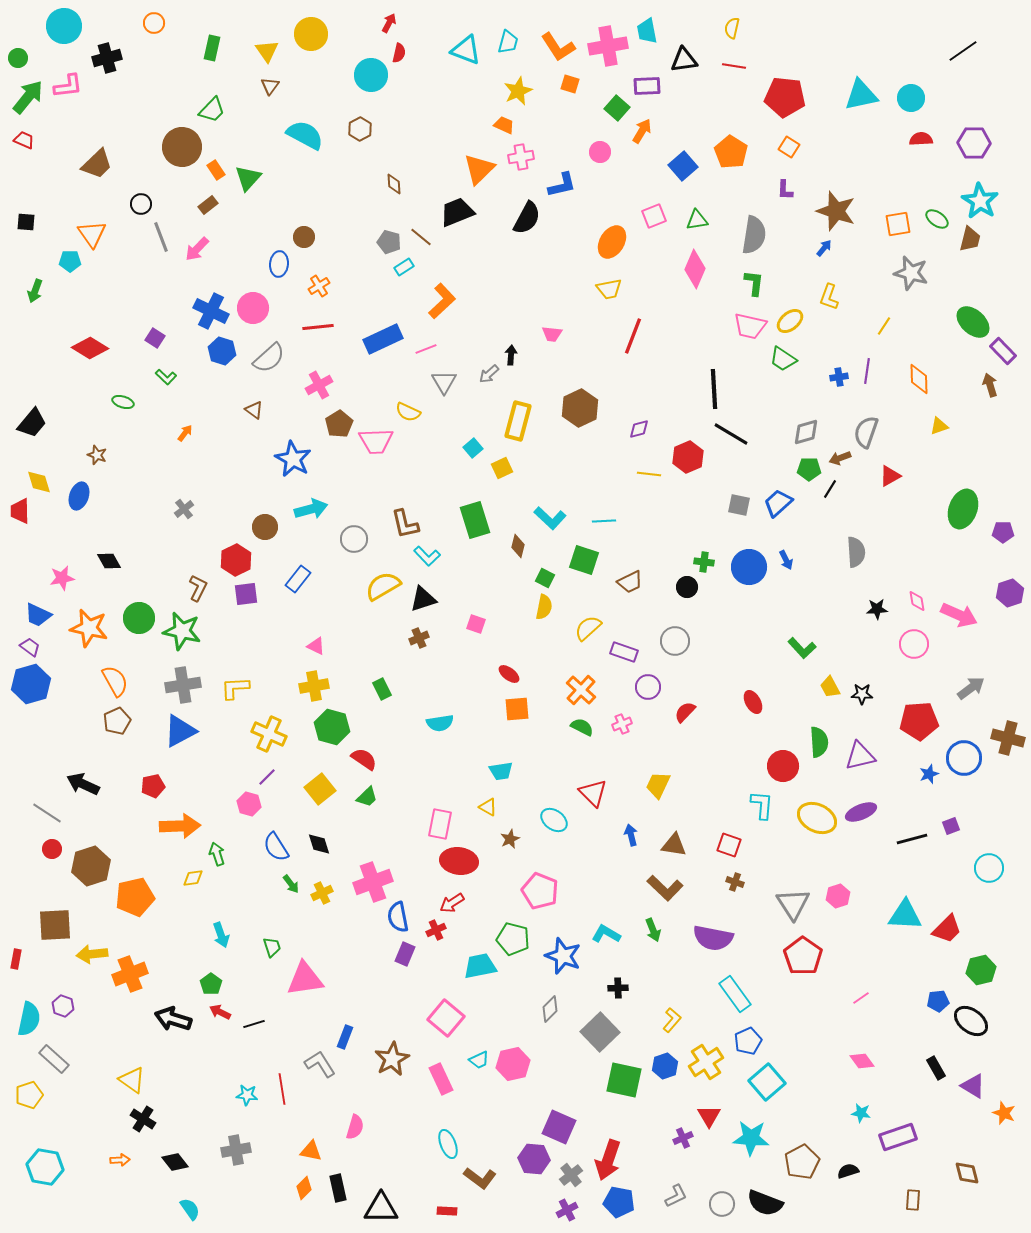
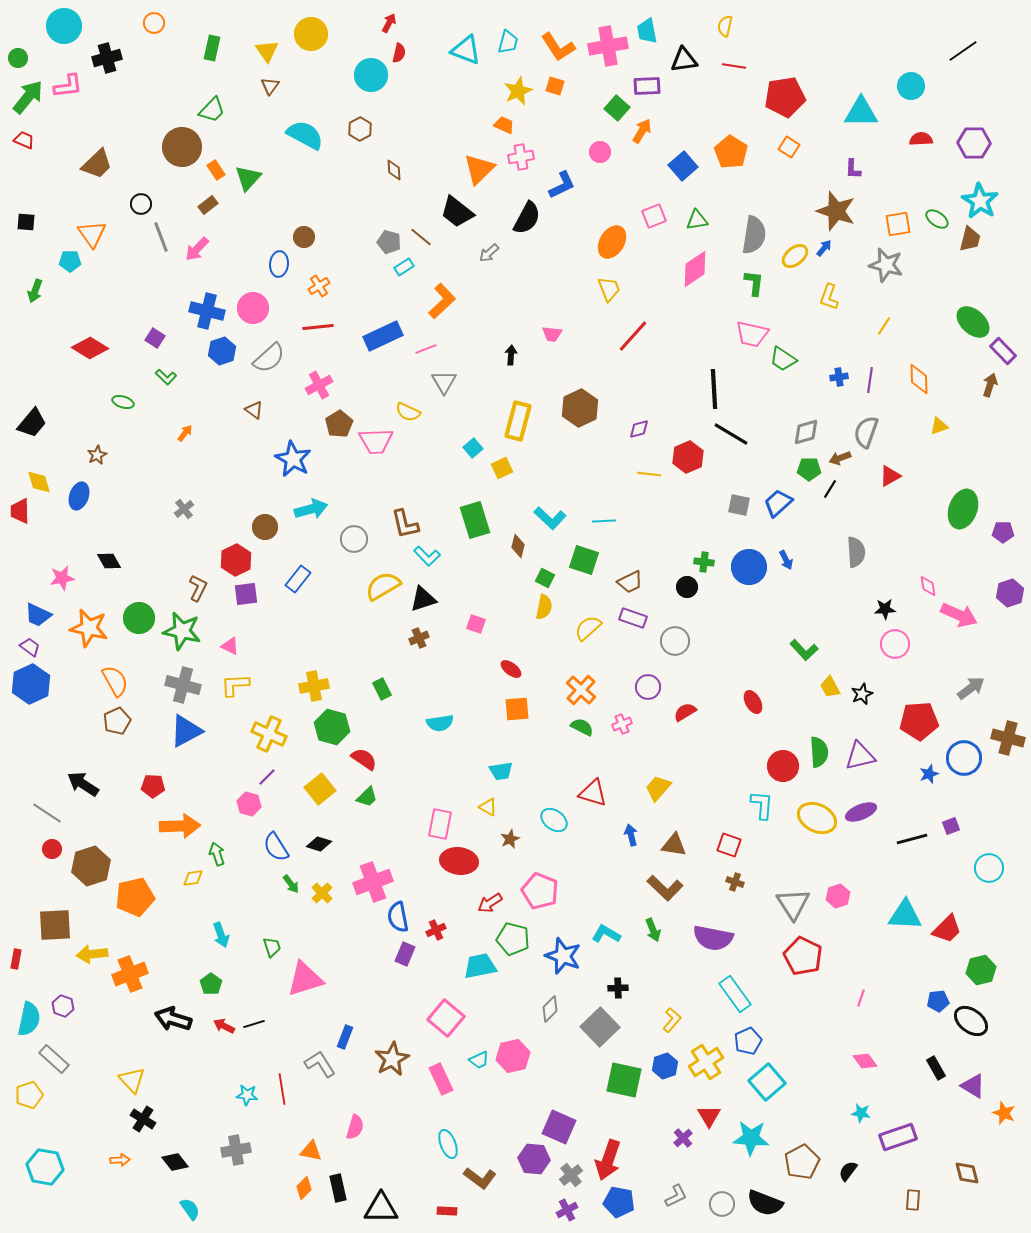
yellow semicircle at (732, 28): moved 7 px left, 2 px up
orange square at (570, 84): moved 15 px left, 2 px down
cyan triangle at (861, 95): moved 17 px down; rotated 12 degrees clockwise
red pentagon at (785, 97): rotated 15 degrees counterclockwise
cyan circle at (911, 98): moved 12 px up
brown diamond at (394, 184): moved 14 px up
blue L-shape at (562, 185): rotated 12 degrees counterclockwise
purple L-shape at (785, 190): moved 68 px right, 21 px up
black trapezoid at (457, 212): rotated 120 degrees counterclockwise
pink diamond at (695, 269): rotated 33 degrees clockwise
gray star at (911, 273): moved 25 px left, 8 px up
yellow trapezoid at (609, 289): rotated 100 degrees counterclockwise
blue cross at (211, 311): moved 4 px left; rotated 12 degrees counterclockwise
yellow ellipse at (790, 321): moved 5 px right, 65 px up
pink trapezoid at (750, 326): moved 2 px right, 8 px down
red line at (633, 336): rotated 21 degrees clockwise
blue rectangle at (383, 339): moved 3 px up
blue hexagon at (222, 351): rotated 24 degrees clockwise
purple line at (867, 371): moved 3 px right, 9 px down
gray arrow at (489, 374): moved 121 px up
brown arrow at (990, 385): rotated 35 degrees clockwise
brown star at (97, 455): rotated 24 degrees clockwise
pink diamond at (917, 601): moved 11 px right, 15 px up
black star at (877, 609): moved 8 px right
pink circle at (914, 644): moved 19 px left
pink triangle at (316, 646): moved 86 px left
green L-shape at (802, 648): moved 2 px right, 2 px down
purple rectangle at (624, 652): moved 9 px right, 34 px up
red ellipse at (509, 674): moved 2 px right, 5 px up
blue hexagon at (31, 684): rotated 9 degrees counterclockwise
gray cross at (183, 685): rotated 24 degrees clockwise
yellow L-shape at (235, 688): moved 3 px up
black star at (862, 694): rotated 25 degrees counterclockwise
red semicircle at (685, 712): rotated 15 degrees clockwise
blue triangle at (180, 731): moved 6 px right
green semicircle at (819, 742): moved 10 px down
black arrow at (83, 784): rotated 8 degrees clockwise
yellow trapezoid at (658, 785): moved 3 px down; rotated 16 degrees clockwise
red pentagon at (153, 786): rotated 15 degrees clockwise
red triangle at (593, 793): rotated 28 degrees counterclockwise
black diamond at (319, 844): rotated 55 degrees counterclockwise
yellow cross at (322, 893): rotated 20 degrees counterclockwise
red arrow at (452, 903): moved 38 px right
red pentagon at (803, 956): rotated 9 degrees counterclockwise
pink triangle at (305, 979): rotated 9 degrees counterclockwise
pink line at (861, 998): rotated 36 degrees counterclockwise
red arrow at (220, 1012): moved 4 px right, 14 px down
gray square at (600, 1032): moved 5 px up
pink diamond at (862, 1061): moved 3 px right
pink hexagon at (513, 1064): moved 8 px up
yellow triangle at (132, 1080): rotated 12 degrees clockwise
purple cross at (683, 1138): rotated 18 degrees counterclockwise
black semicircle at (848, 1171): rotated 35 degrees counterclockwise
